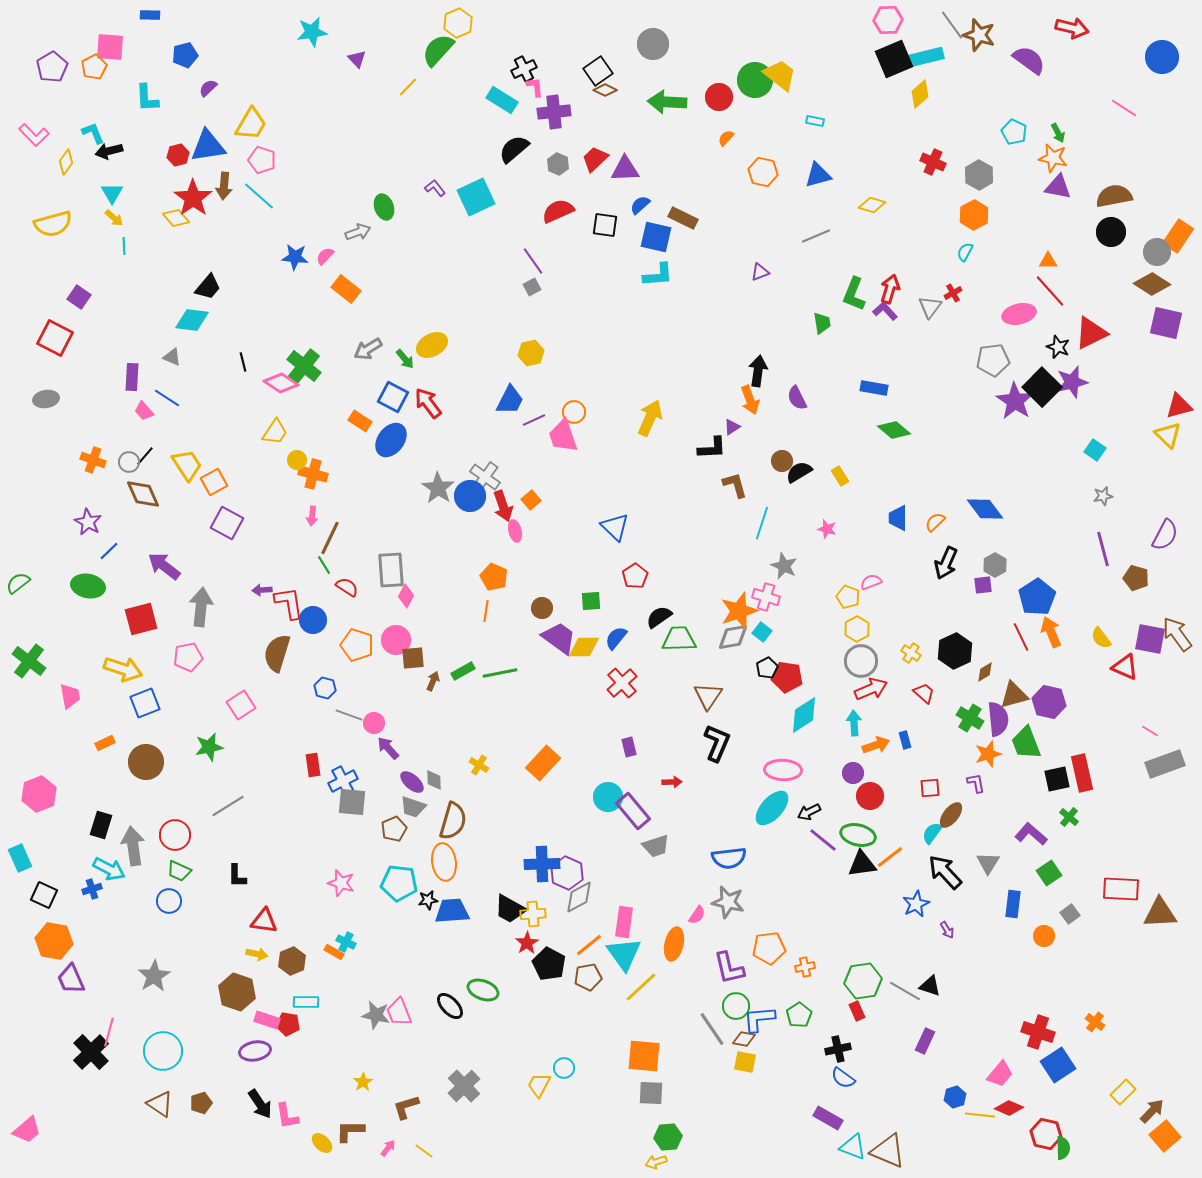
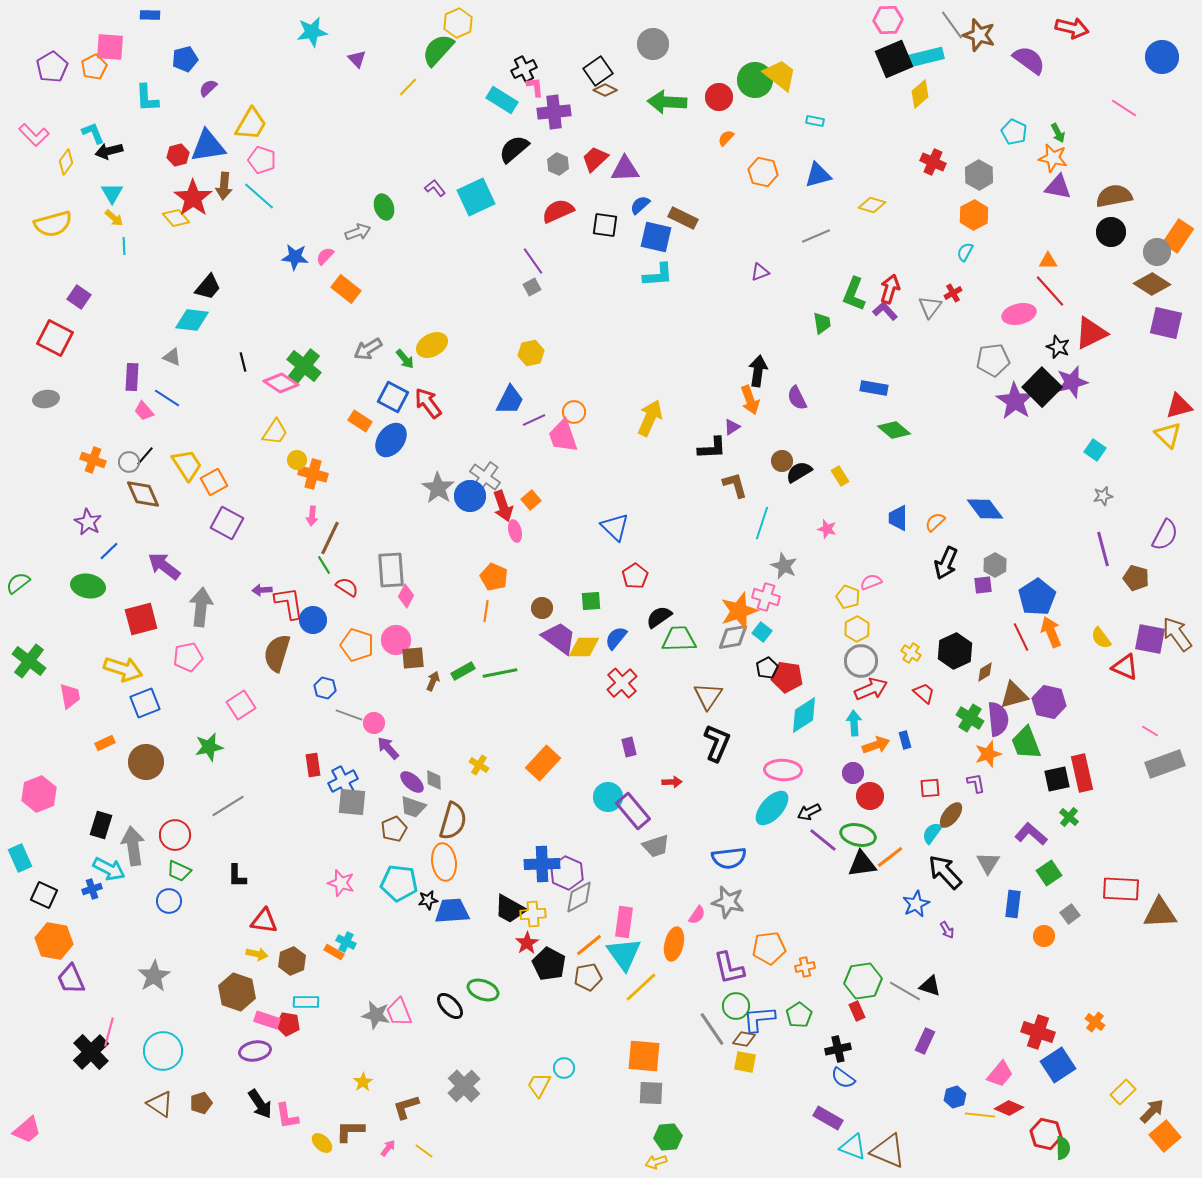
blue pentagon at (185, 55): moved 4 px down
